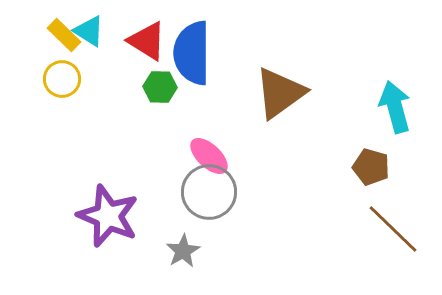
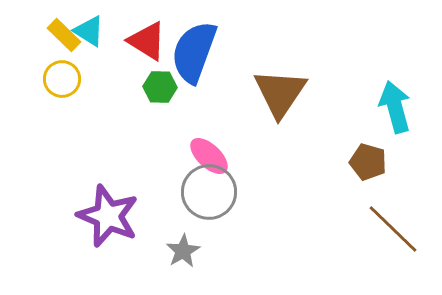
blue semicircle: moved 2 px right, 1 px up; rotated 20 degrees clockwise
brown triangle: rotated 20 degrees counterclockwise
brown pentagon: moved 3 px left, 5 px up
